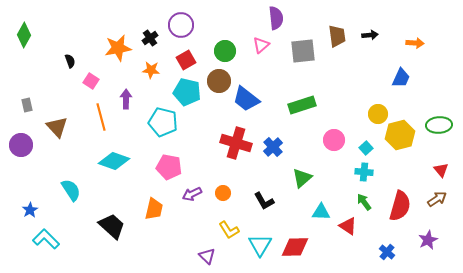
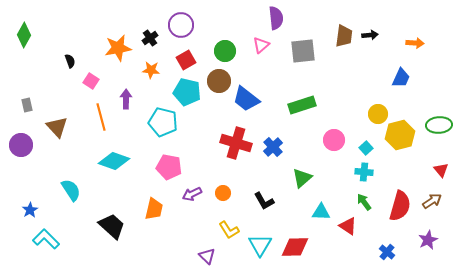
brown trapezoid at (337, 36): moved 7 px right; rotated 15 degrees clockwise
brown arrow at (437, 199): moved 5 px left, 2 px down
